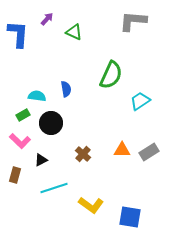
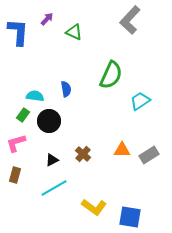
gray L-shape: moved 3 px left, 1 px up; rotated 52 degrees counterclockwise
blue L-shape: moved 2 px up
cyan semicircle: moved 2 px left
green rectangle: rotated 24 degrees counterclockwise
black circle: moved 2 px left, 2 px up
pink L-shape: moved 4 px left, 2 px down; rotated 120 degrees clockwise
gray rectangle: moved 3 px down
black triangle: moved 11 px right
cyan line: rotated 12 degrees counterclockwise
yellow L-shape: moved 3 px right, 2 px down
